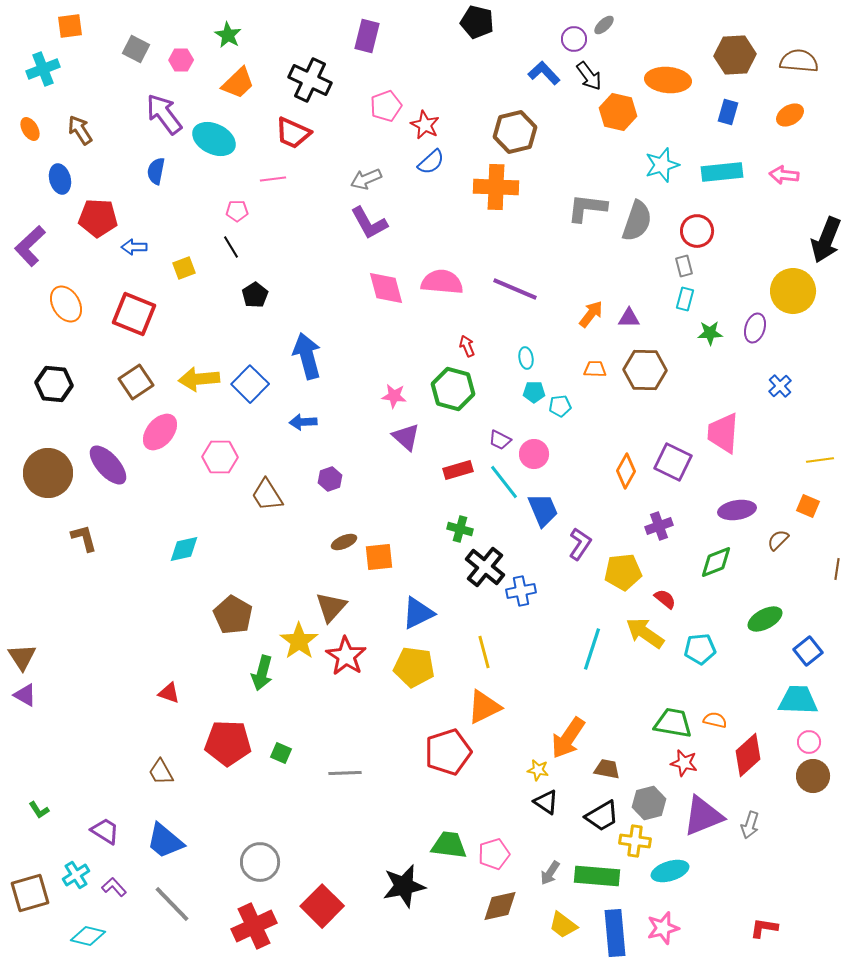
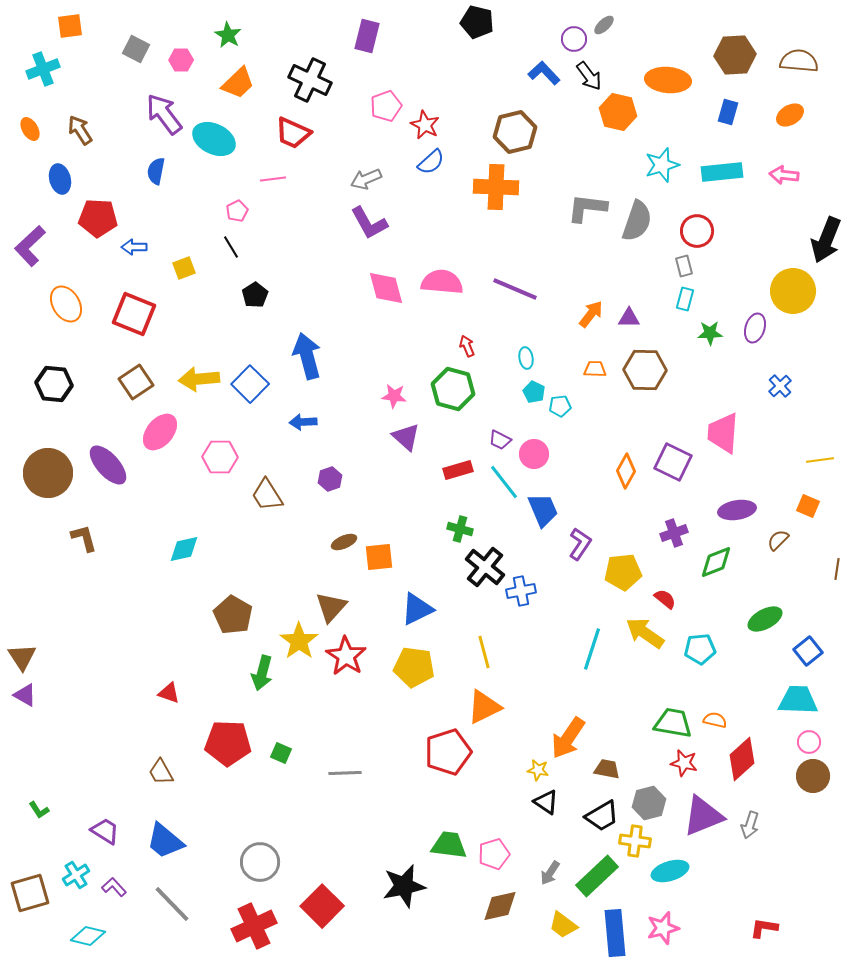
pink pentagon at (237, 211): rotated 25 degrees counterclockwise
cyan pentagon at (534, 392): rotated 25 degrees clockwise
purple cross at (659, 526): moved 15 px right, 7 px down
blue triangle at (418, 613): moved 1 px left, 4 px up
red diamond at (748, 755): moved 6 px left, 4 px down
green rectangle at (597, 876): rotated 48 degrees counterclockwise
